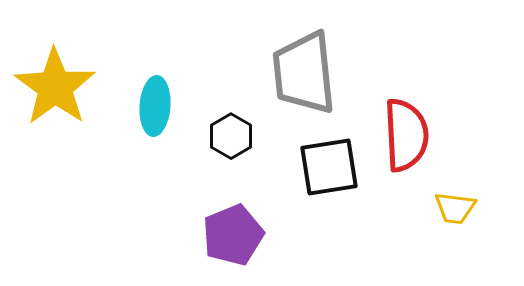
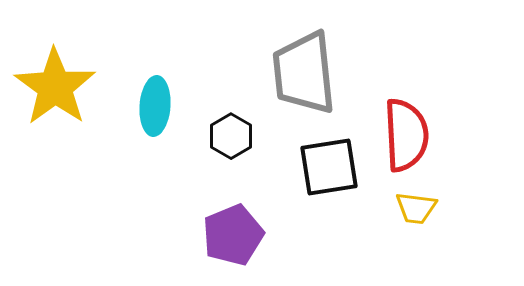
yellow trapezoid: moved 39 px left
